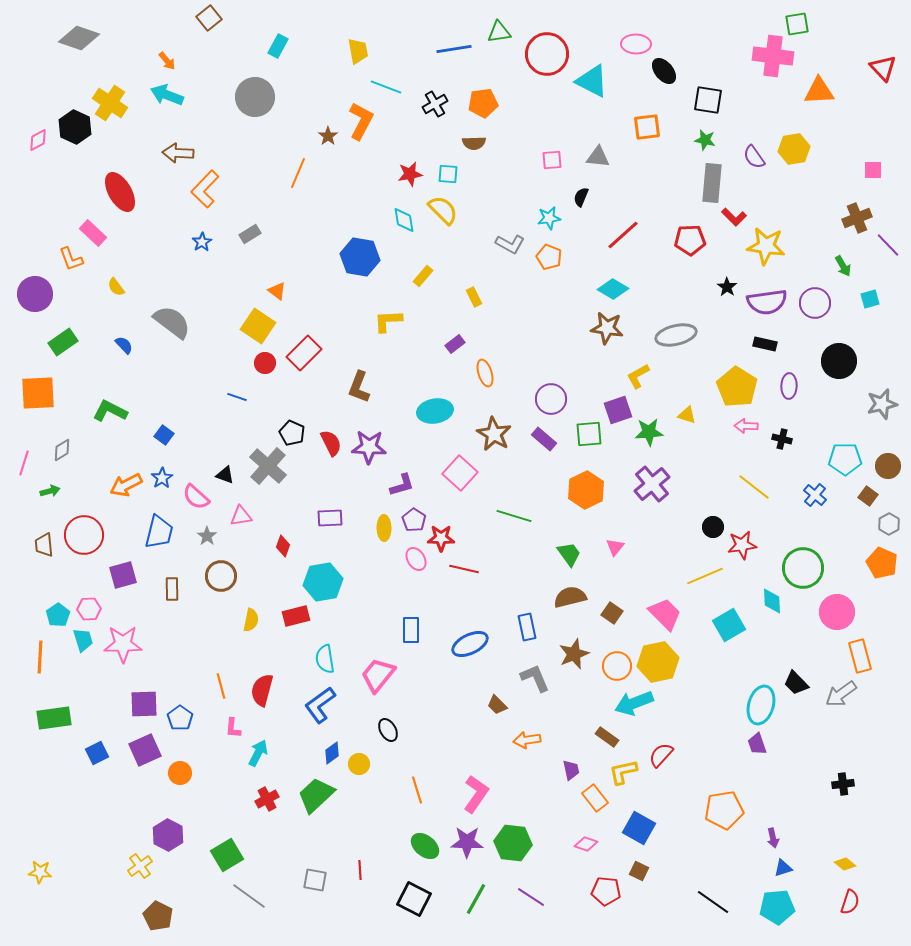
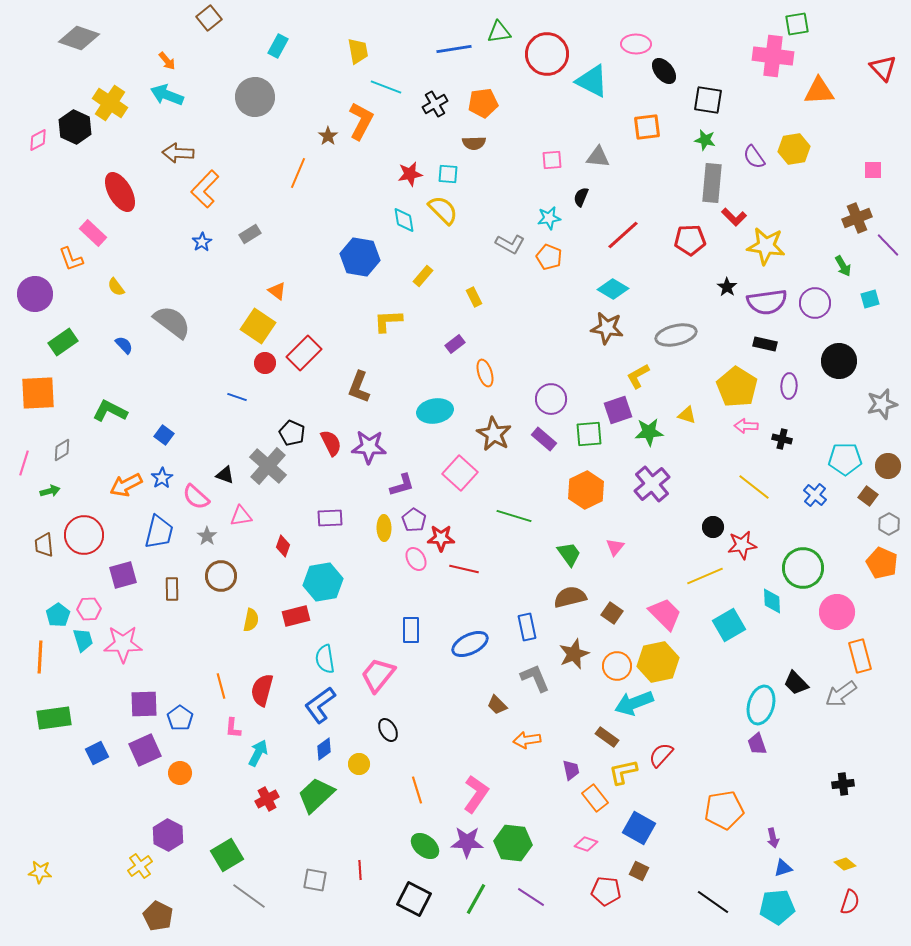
blue diamond at (332, 753): moved 8 px left, 4 px up
